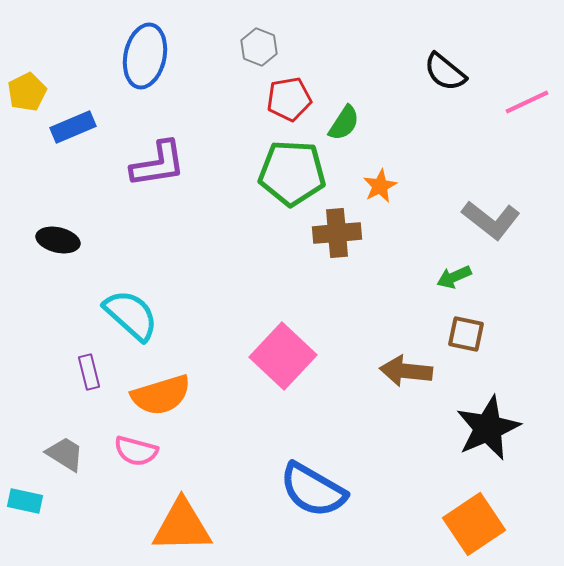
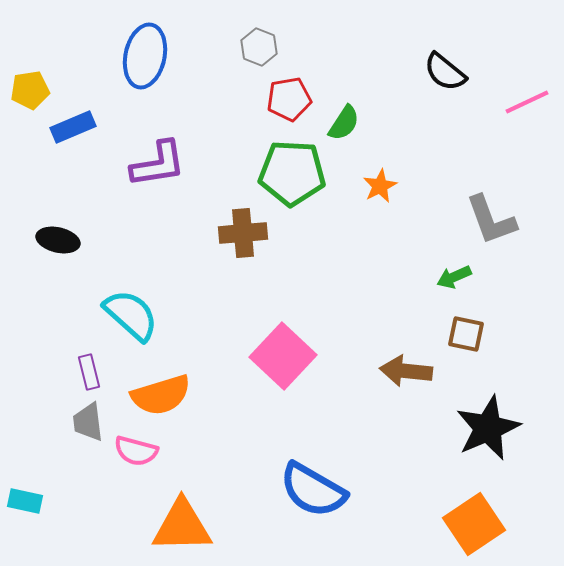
yellow pentagon: moved 3 px right, 2 px up; rotated 18 degrees clockwise
gray L-shape: rotated 32 degrees clockwise
brown cross: moved 94 px left
gray trapezoid: moved 23 px right, 32 px up; rotated 129 degrees counterclockwise
